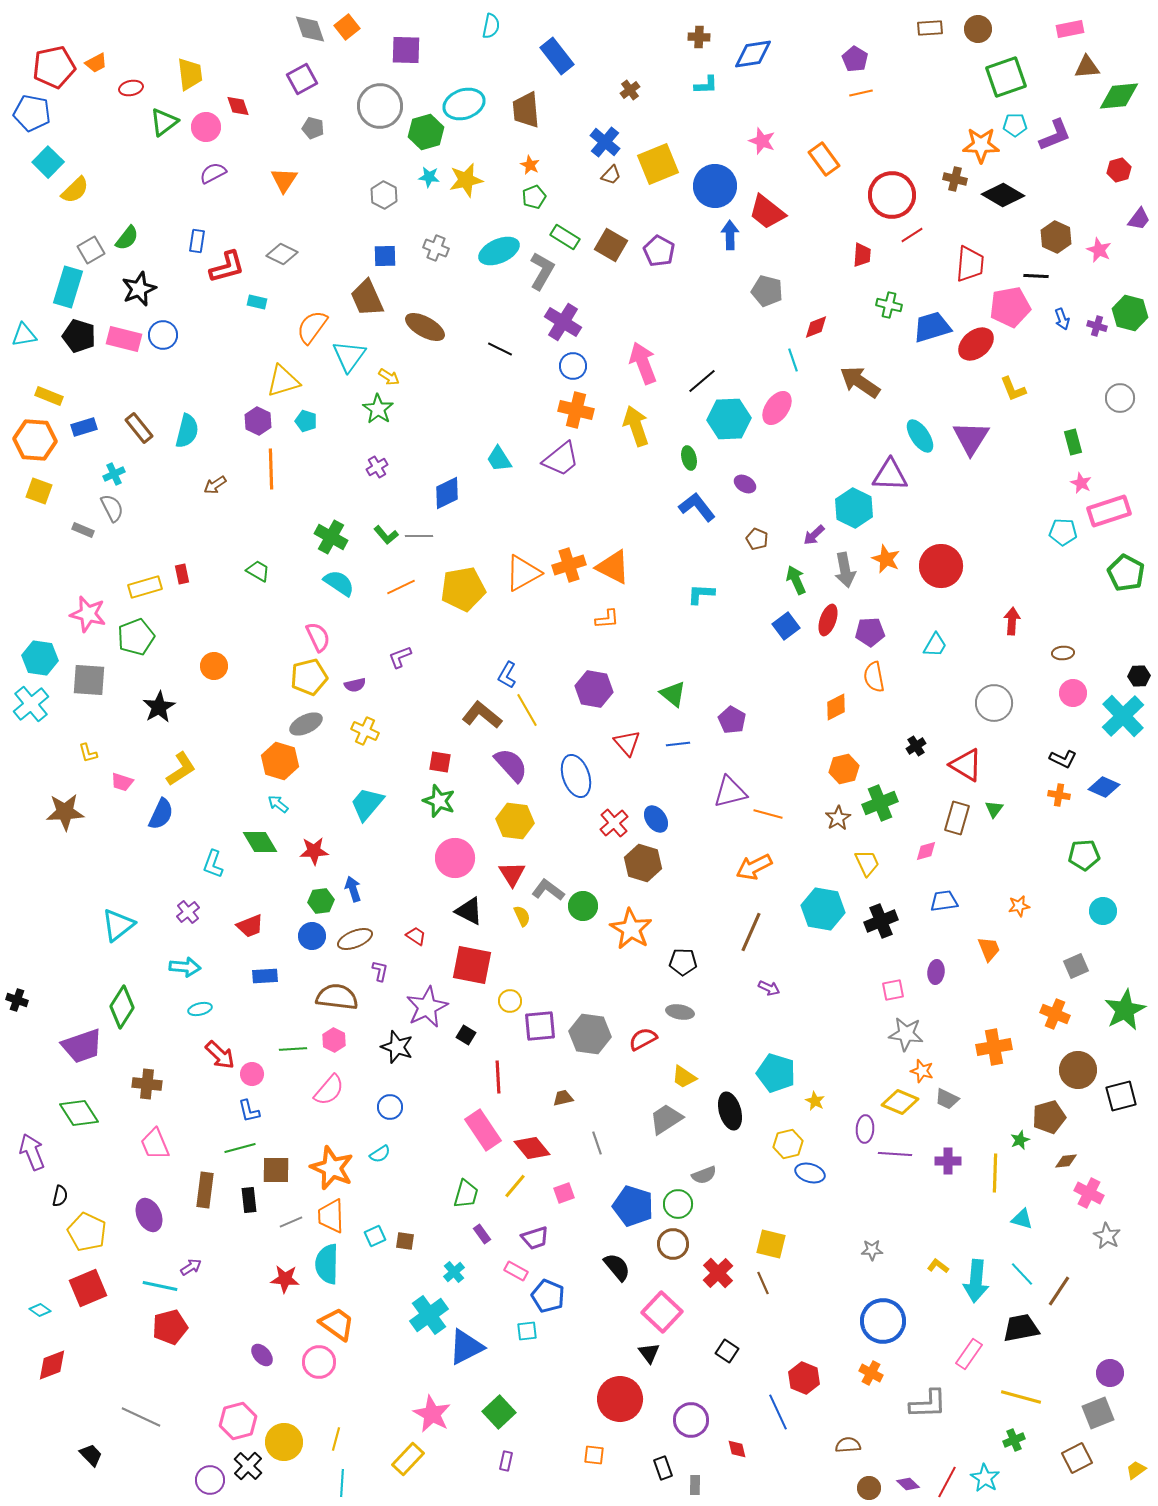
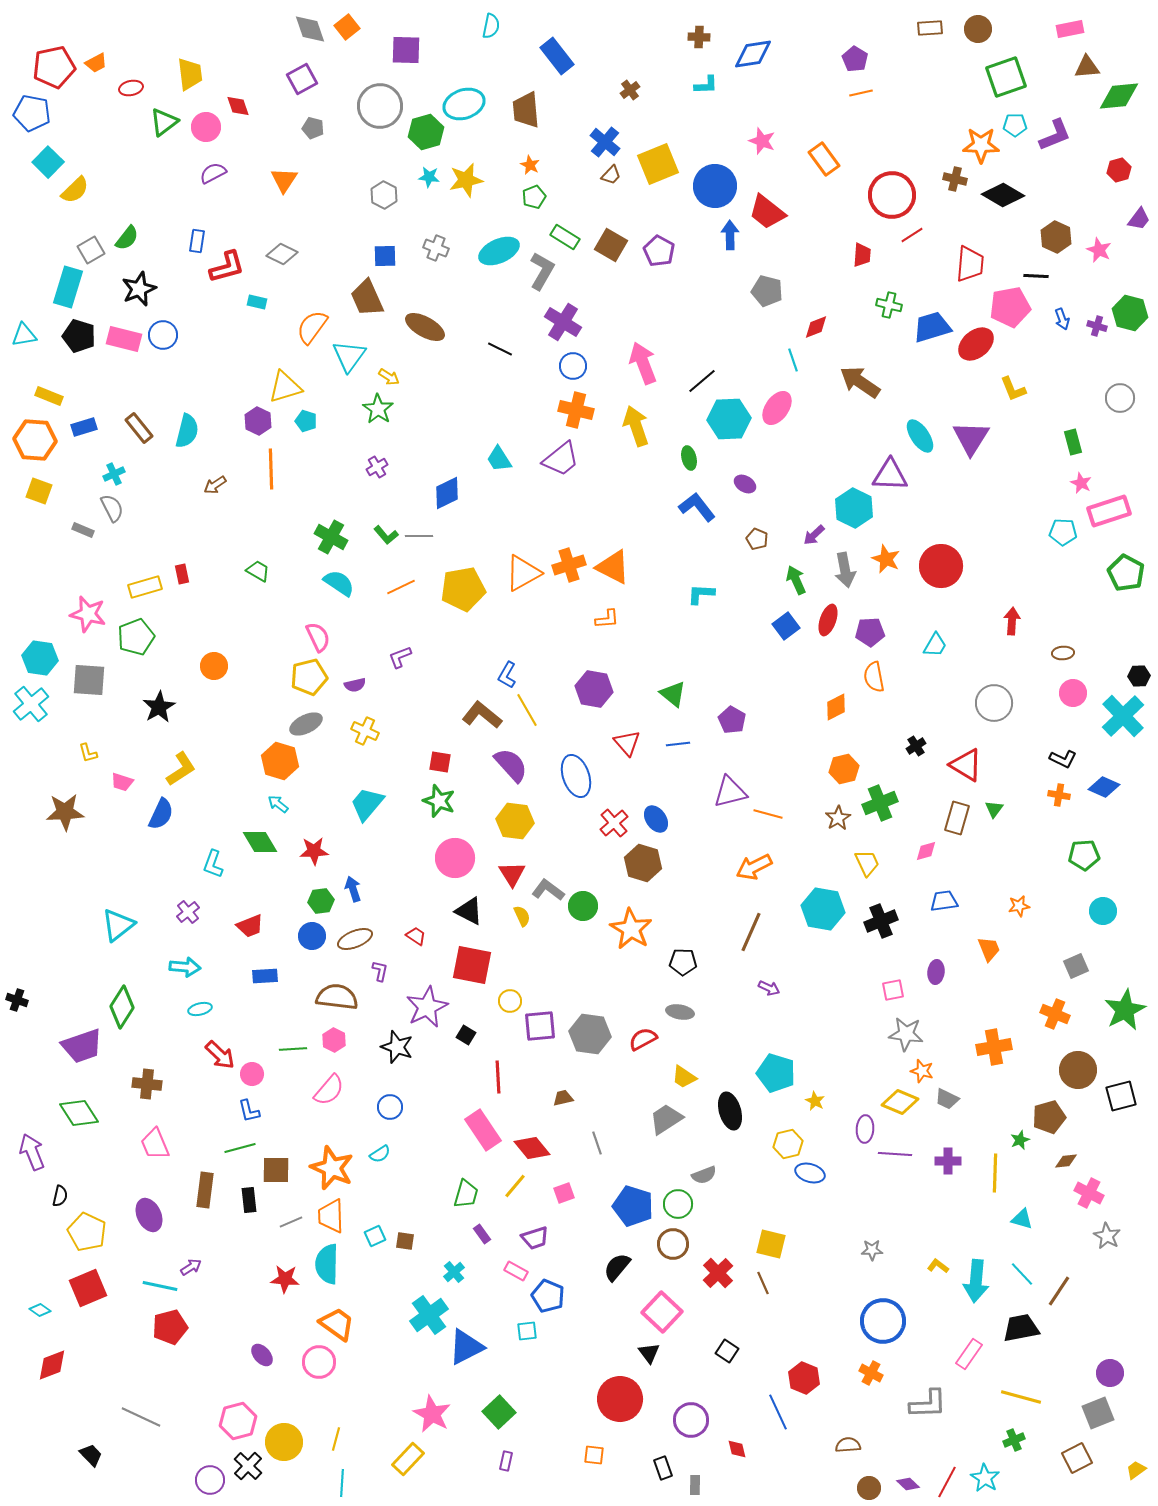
yellow triangle at (283, 381): moved 2 px right, 6 px down
black semicircle at (617, 1267): rotated 100 degrees counterclockwise
